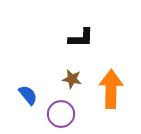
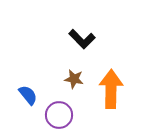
black L-shape: moved 1 px right, 1 px down; rotated 44 degrees clockwise
brown star: moved 2 px right
purple circle: moved 2 px left, 1 px down
